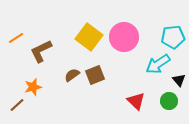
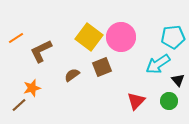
pink circle: moved 3 px left
brown square: moved 7 px right, 8 px up
black triangle: moved 1 px left
orange star: moved 1 px left, 1 px down
red triangle: rotated 30 degrees clockwise
brown line: moved 2 px right
